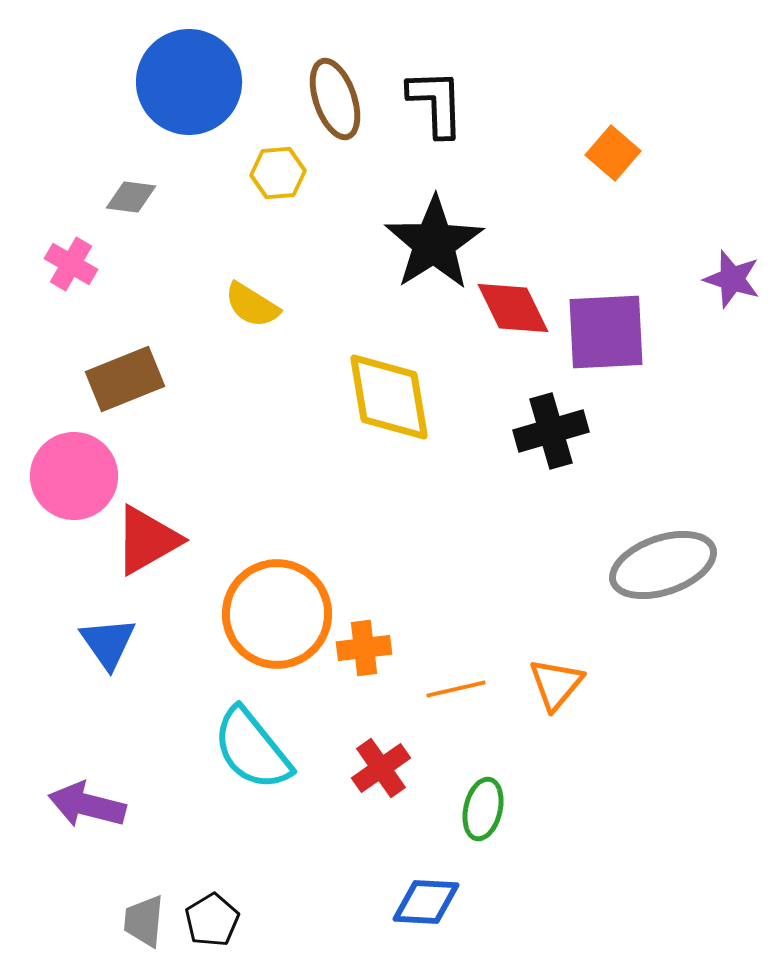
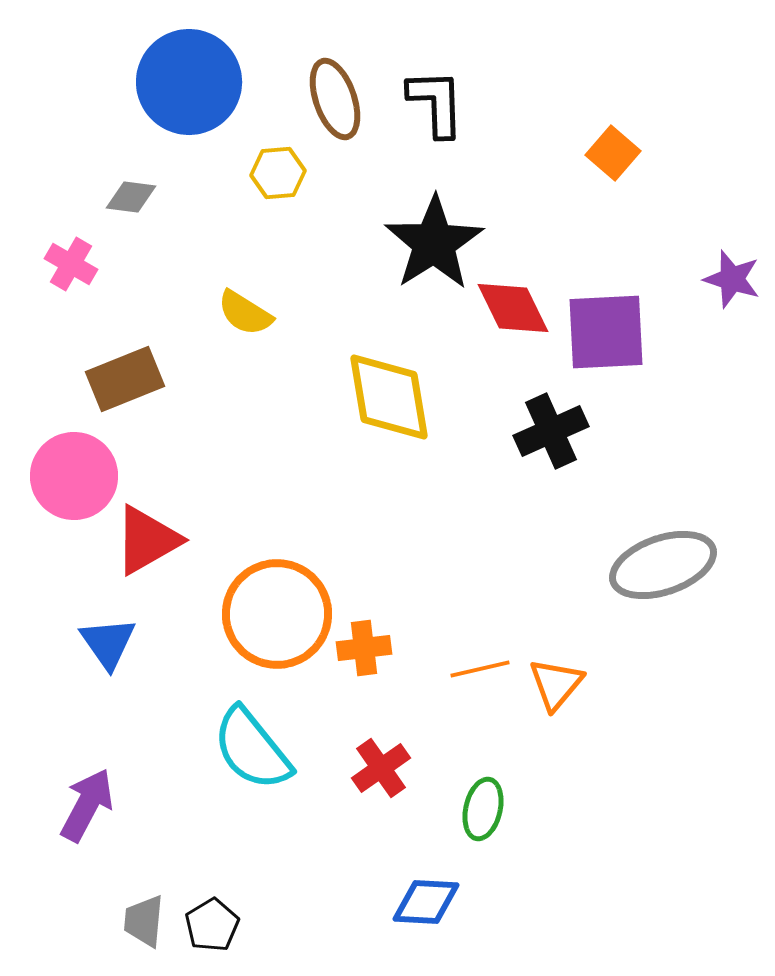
yellow semicircle: moved 7 px left, 8 px down
black cross: rotated 8 degrees counterclockwise
orange line: moved 24 px right, 20 px up
purple arrow: rotated 104 degrees clockwise
black pentagon: moved 5 px down
